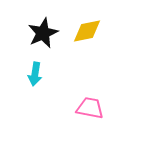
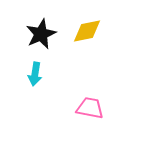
black star: moved 2 px left, 1 px down
